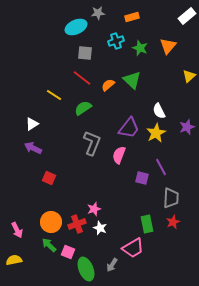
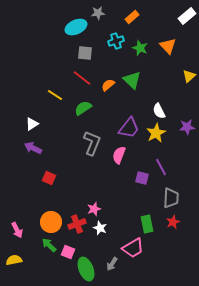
orange rectangle: rotated 24 degrees counterclockwise
orange triangle: rotated 24 degrees counterclockwise
yellow line: moved 1 px right
purple star: rotated 14 degrees clockwise
gray arrow: moved 1 px up
